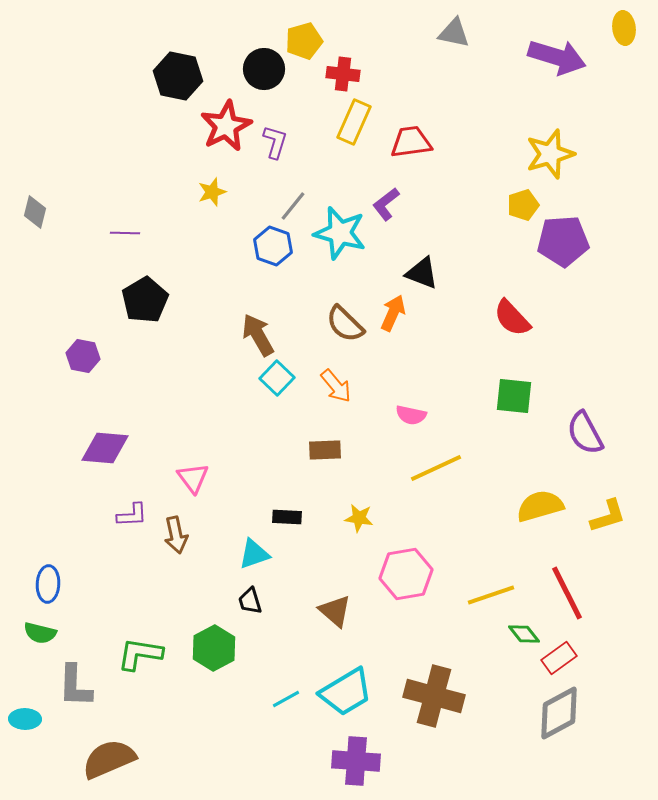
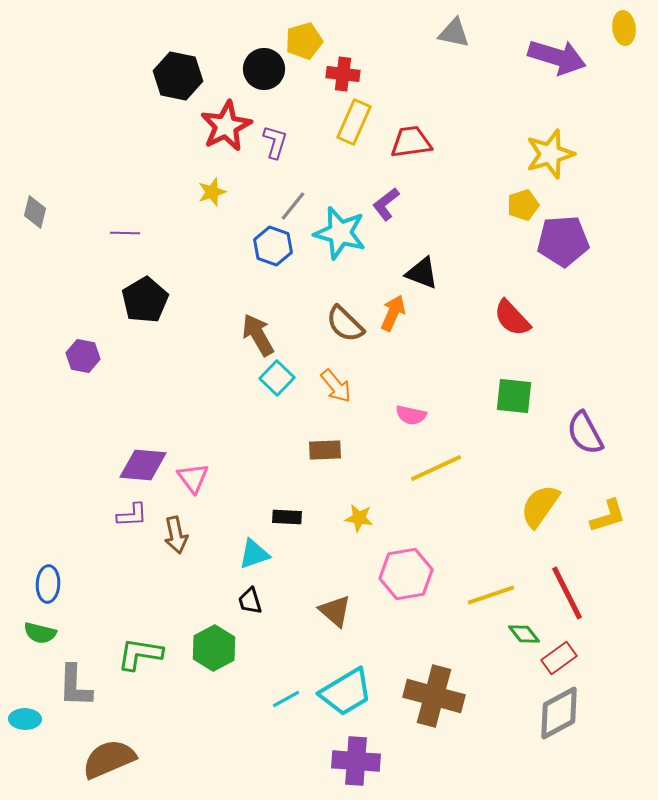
purple diamond at (105, 448): moved 38 px right, 17 px down
yellow semicircle at (540, 506): rotated 39 degrees counterclockwise
